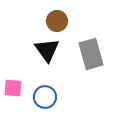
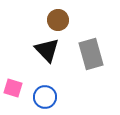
brown circle: moved 1 px right, 1 px up
black triangle: rotated 8 degrees counterclockwise
pink square: rotated 12 degrees clockwise
